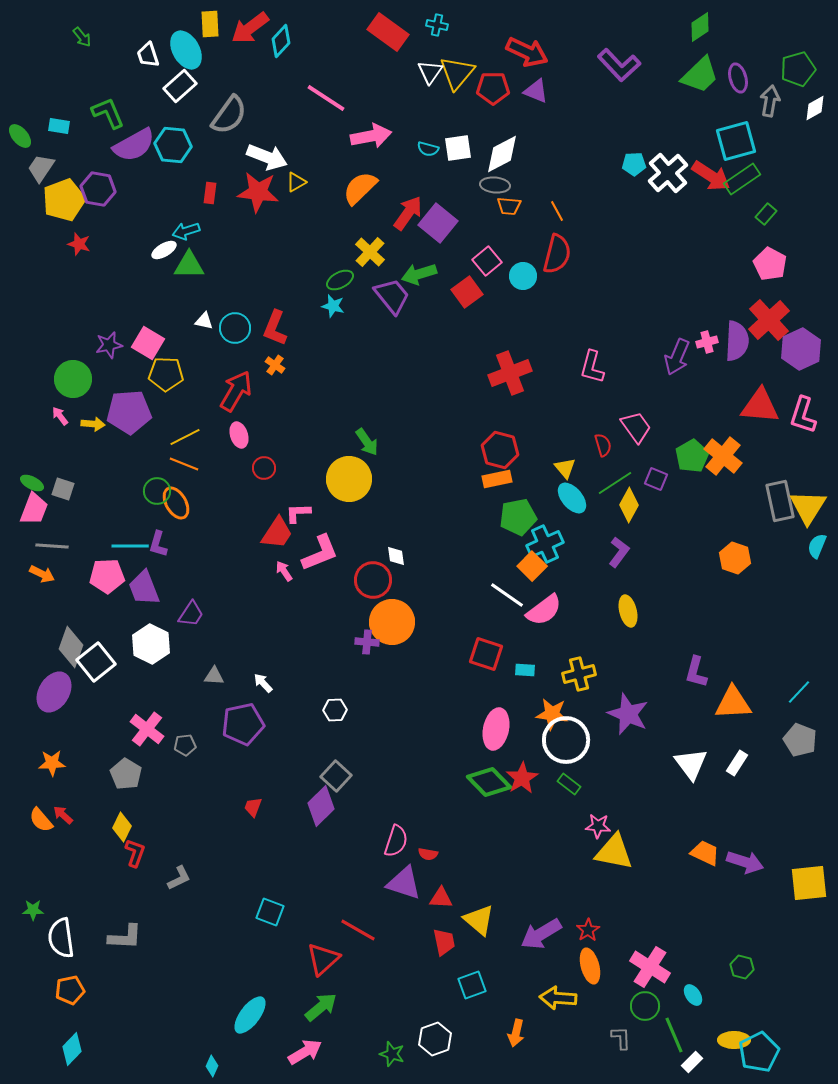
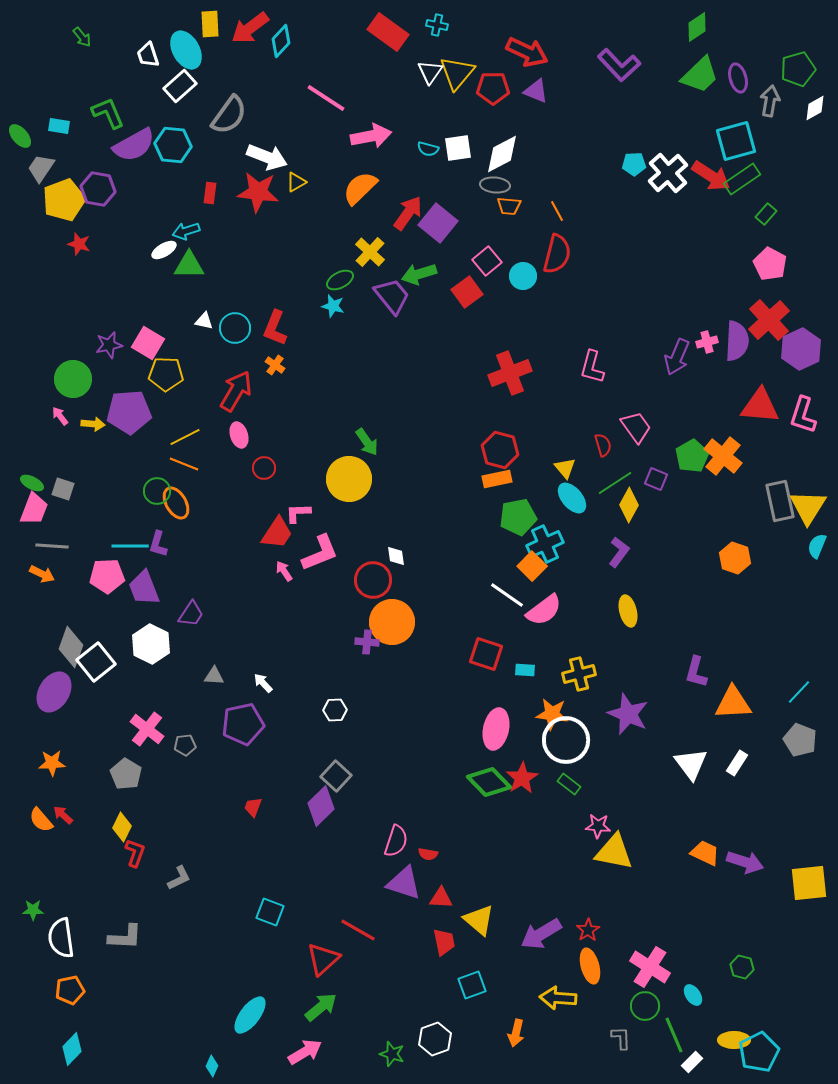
green diamond at (700, 27): moved 3 px left
